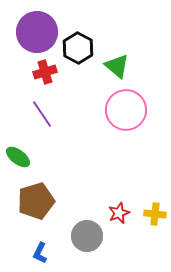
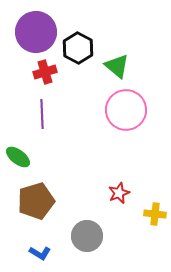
purple circle: moved 1 px left
purple line: rotated 32 degrees clockwise
red star: moved 20 px up
blue L-shape: rotated 85 degrees counterclockwise
